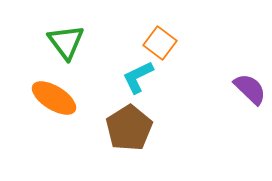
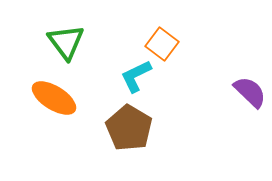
orange square: moved 2 px right, 1 px down
cyan L-shape: moved 2 px left, 1 px up
purple semicircle: moved 3 px down
brown pentagon: rotated 9 degrees counterclockwise
